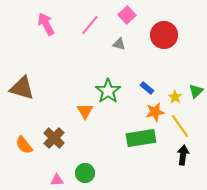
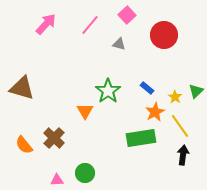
pink arrow: rotated 70 degrees clockwise
orange star: rotated 18 degrees counterclockwise
